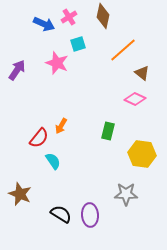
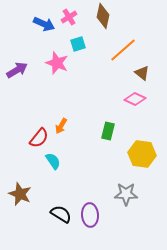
purple arrow: rotated 25 degrees clockwise
